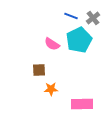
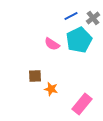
blue line: rotated 48 degrees counterclockwise
brown square: moved 4 px left, 6 px down
orange star: rotated 16 degrees clockwise
pink rectangle: rotated 50 degrees counterclockwise
